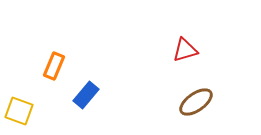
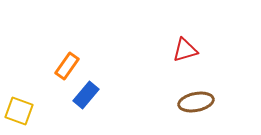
orange rectangle: moved 13 px right; rotated 12 degrees clockwise
brown ellipse: rotated 24 degrees clockwise
